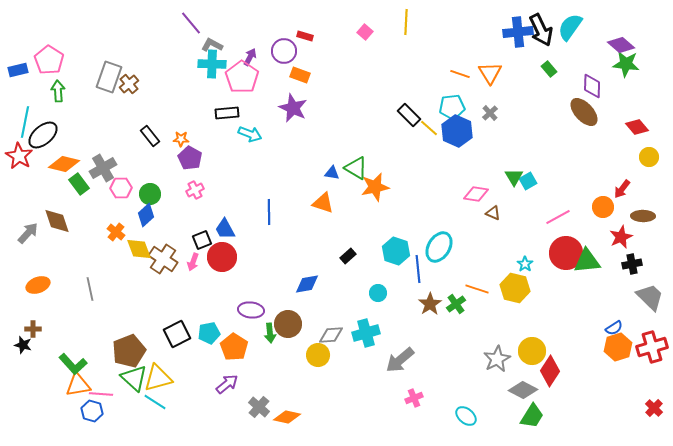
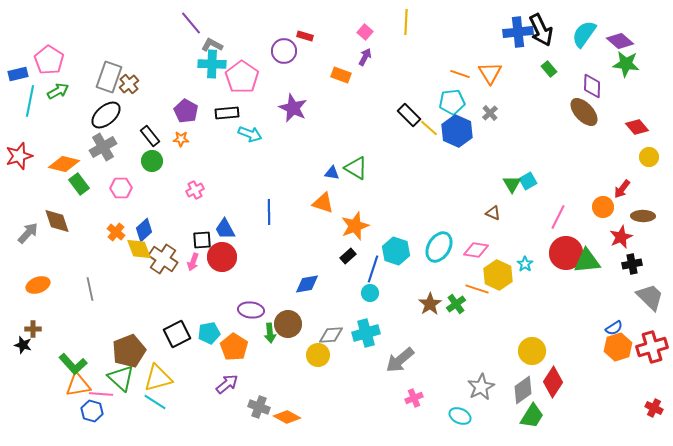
cyan semicircle at (570, 27): moved 14 px right, 7 px down
purple diamond at (621, 45): moved 1 px left, 4 px up
purple arrow at (250, 57): moved 115 px right
blue rectangle at (18, 70): moved 4 px down
orange rectangle at (300, 75): moved 41 px right
green arrow at (58, 91): rotated 65 degrees clockwise
cyan pentagon at (452, 107): moved 5 px up
cyan line at (25, 122): moved 5 px right, 21 px up
black ellipse at (43, 135): moved 63 px right, 20 px up
red star at (19, 156): rotated 24 degrees clockwise
purple pentagon at (190, 158): moved 4 px left, 47 px up
gray cross at (103, 168): moved 21 px up
green triangle at (514, 177): moved 2 px left, 7 px down
orange star at (375, 187): moved 20 px left, 39 px down; rotated 8 degrees counterclockwise
green circle at (150, 194): moved 2 px right, 33 px up
pink diamond at (476, 194): moved 56 px down
blue diamond at (146, 215): moved 2 px left, 15 px down
pink line at (558, 217): rotated 35 degrees counterclockwise
black square at (202, 240): rotated 18 degrees clockwise
blue line at (418, 269): moved 45 px left; rotated 24 degrees clockwise
yellow hexagon at (515, 288): moved 17 px left, 13 px up; rotated 12 degrees clockwise
cyan circle at (378, 293): moved 8 px left
gray star at (497, 359): moved 16 px left, 28 px down
red diamond at (550, 371): moved 3 px right, 11 px down
green triangle at (134, 378): moved 13 px left
gray diamond at (523, 390): rotated 64 degrees counterclockwise
gray cross at (259, 407): rotated 20 degrees counterclockwise
red cross at (654, 408): rotated 18 degrees counterclockwise
cyan ellipse at (466, 416): moved 6 px left; rotated 15 degrees counterclockwise
orange diamond at (287, 417): rotated 16 degrees clockwise
